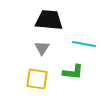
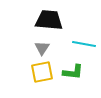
yellow square: moved 5 px right, 7 px up; rotated 20 degrees counterclockwise
